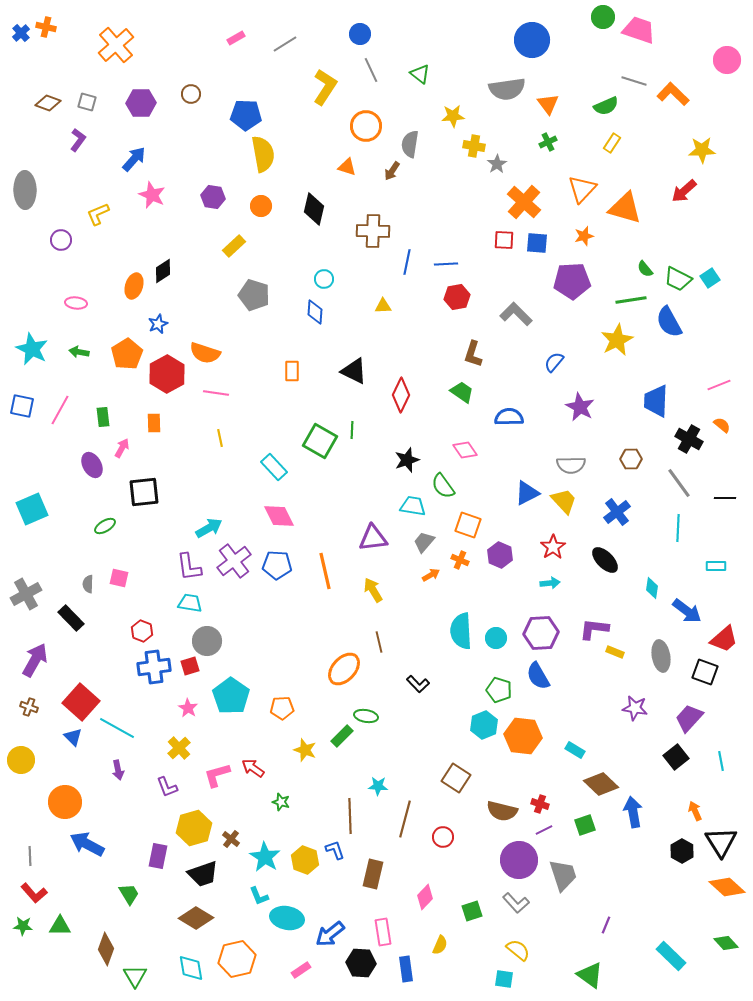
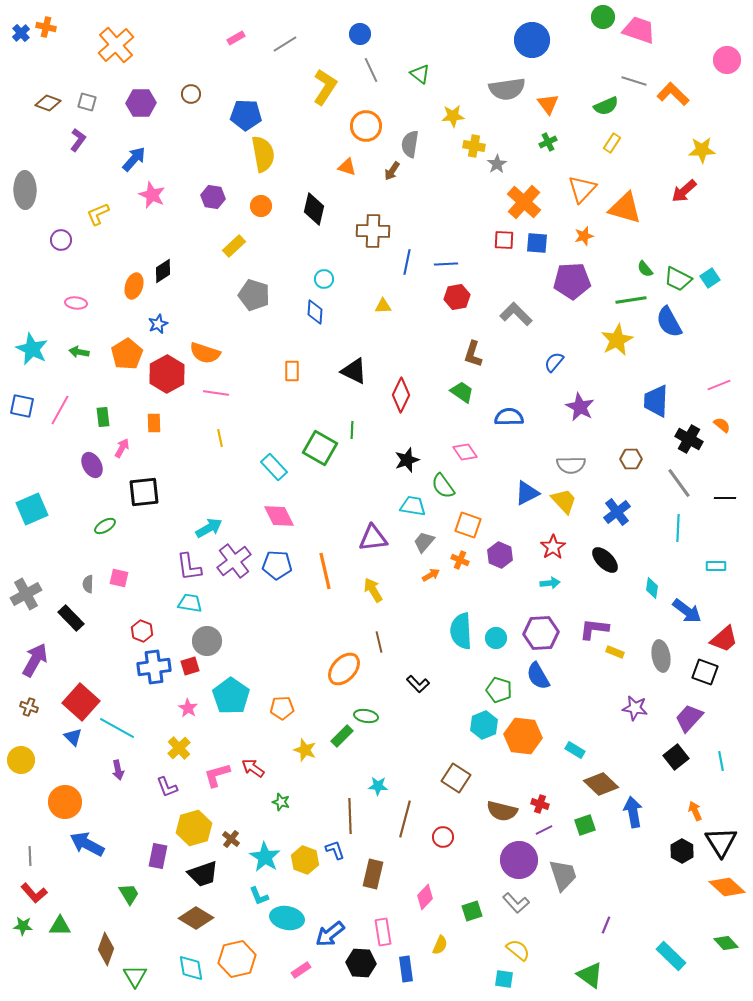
green square at (320, 441): moved 7 px down
pink diamond at (465, 450): moved 2 px down
